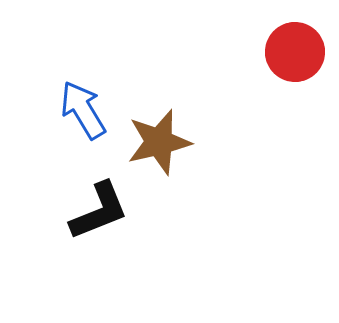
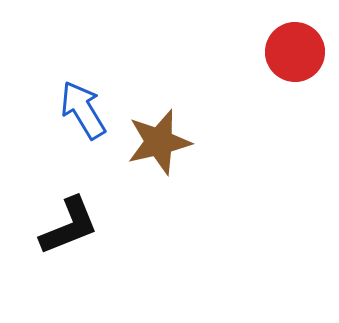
black L-shape: moved 30 px left, 15 px down
